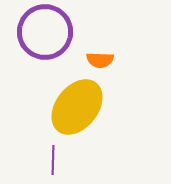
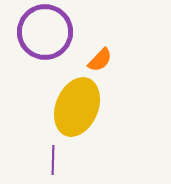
orange semicircle: rotated 48 degrees counterclockwise
yellow ellipse: rotated 16 degrees counterclockwise
